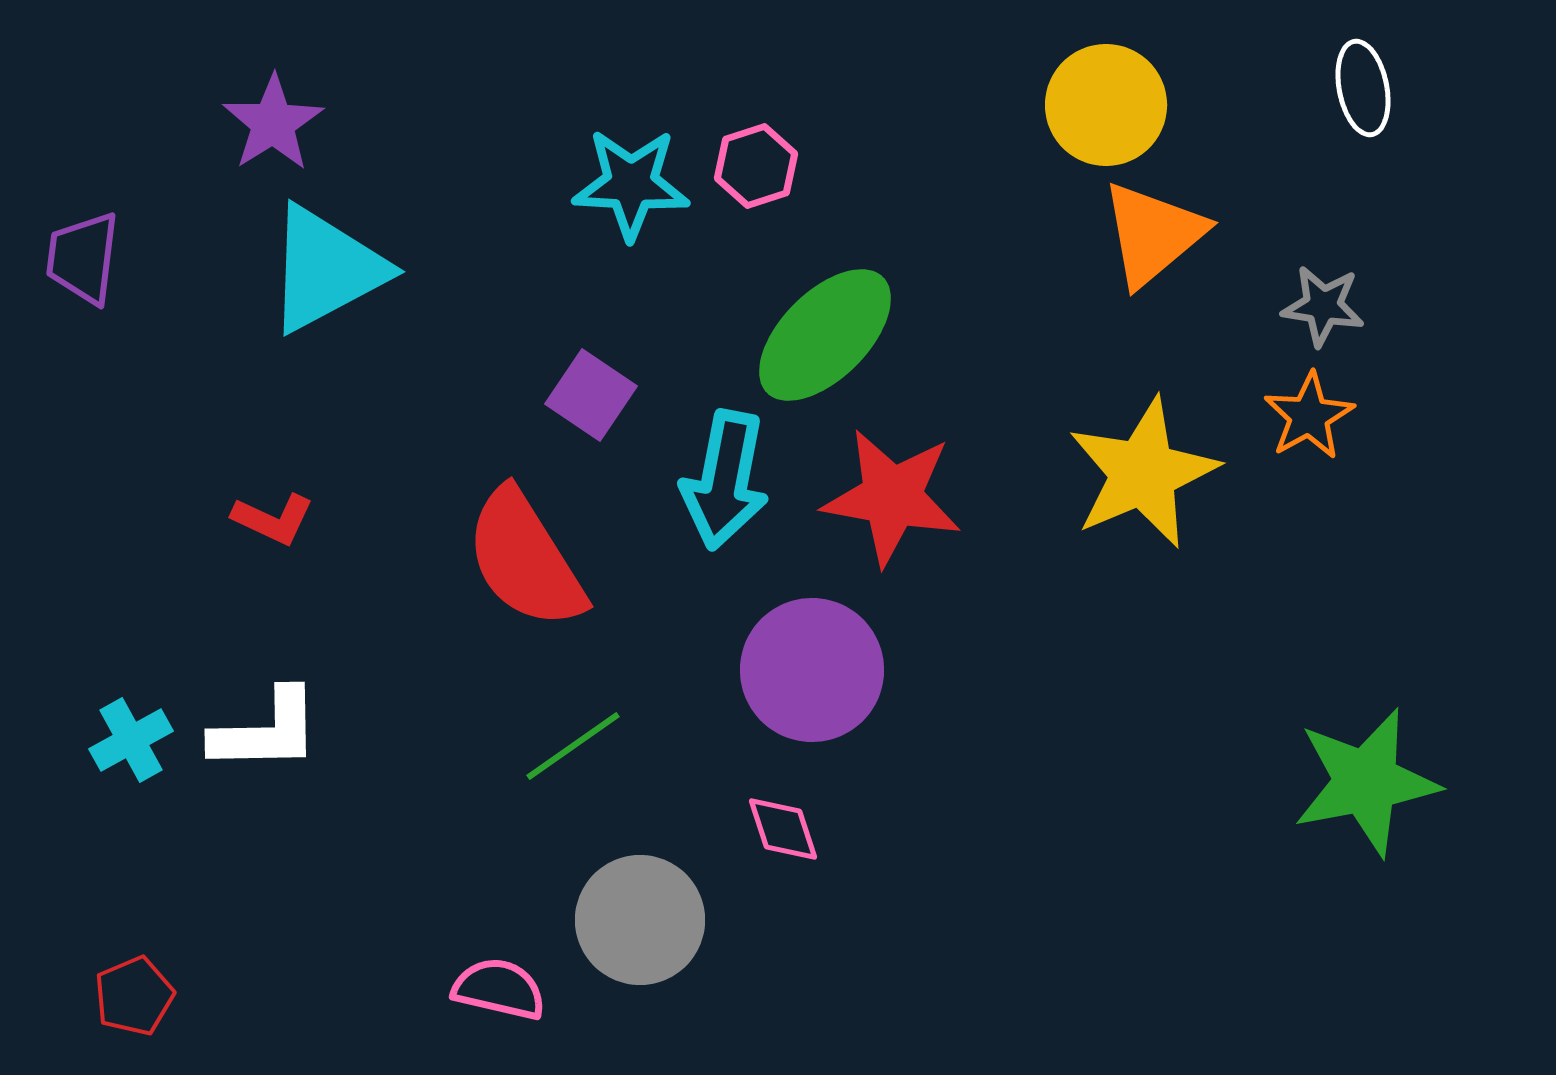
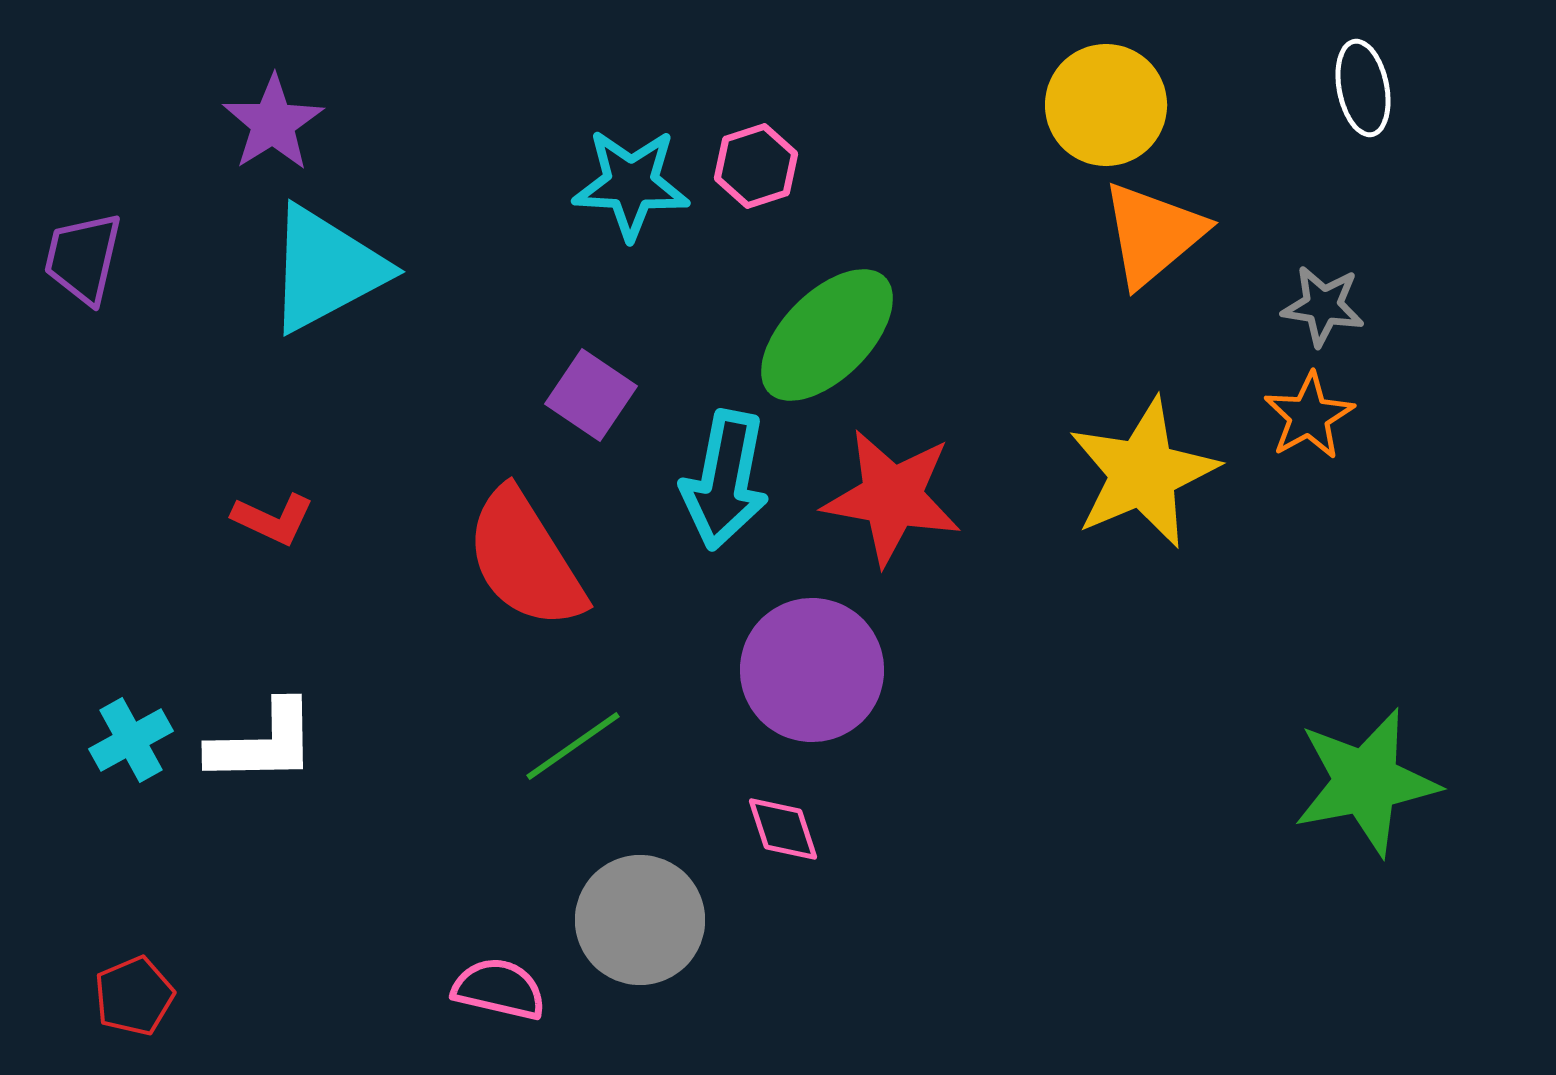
purple trapezoid: rotated 6 degrees clockwise
green ellipse: moved 2 px right
white L-shape: moved 3 px left, 12 px down
